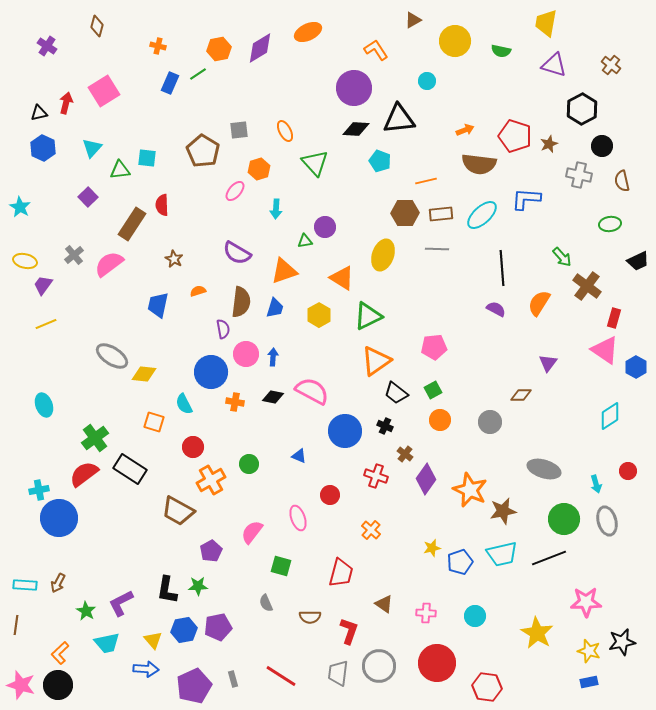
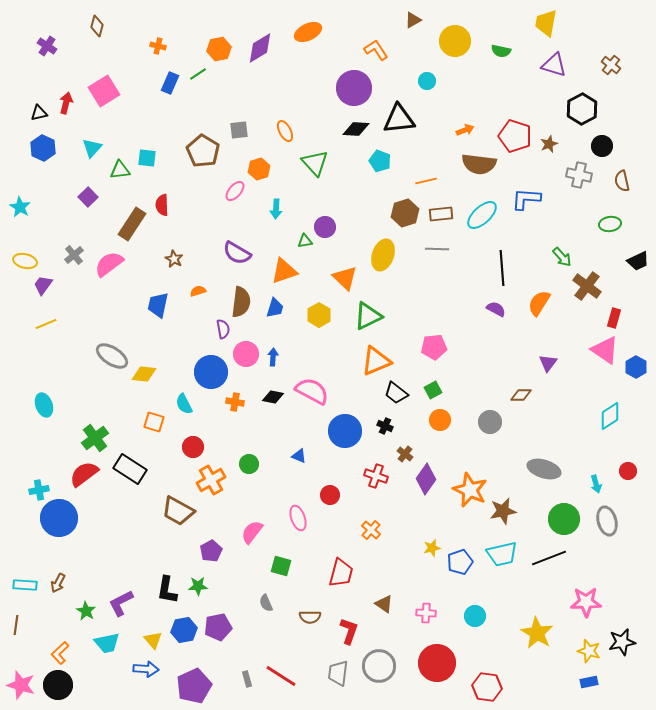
brown hexagon at (405, 213): rotated 16 degrees counterclockwise
orange triangle at (342, 278): moved 3 px right; rotated 12 degrees clockwise
orange triangle at (376, 361): rotated 12 degrees clockwise
gray rectangle at (233, 679): moved 14 px right
